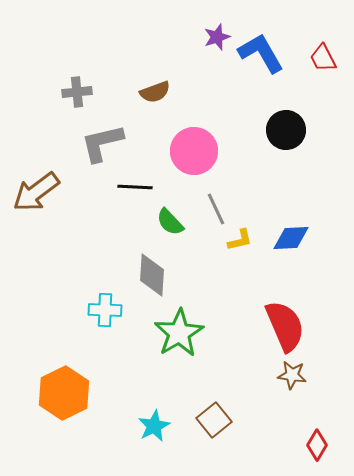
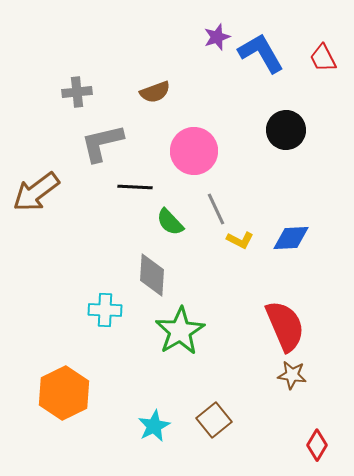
yellow L-shape: rotated 40 degrees clockwise
green star: moved 1 px right, 2 px up
